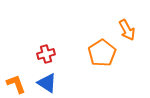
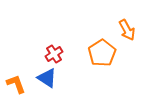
red cross: moved 8 px right; rotated 18 degrees counterclockwise
blue triangle: moved 5 px up
